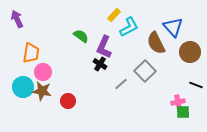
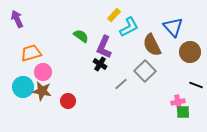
brown semicircle: moved 4 px left, 2 px down
orange trapezoid: rotated 115 degrees counterclockwise
